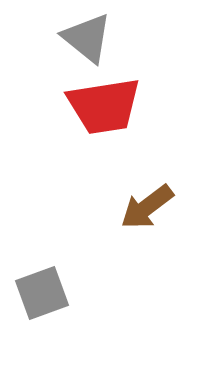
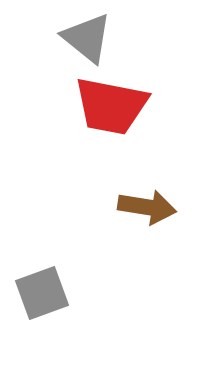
red trapezoid: moved 7 px right; rotated 20 degrees clockwise
brown arrow: rotated 134 degrees counterclockwise
